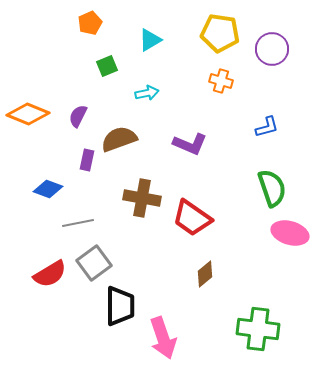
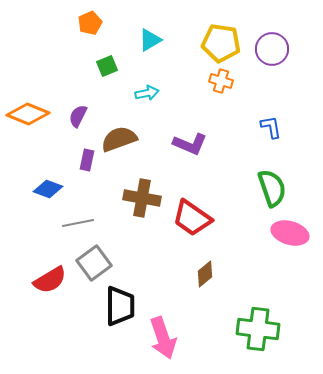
yellow pentagon: moved 1 px right, 10 px down
blue L-shape: moved 4 px right; rotated 85 degrees counterclockwise
red semicircle: moved 6 px down
